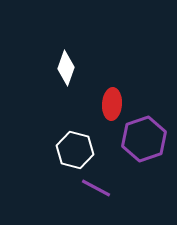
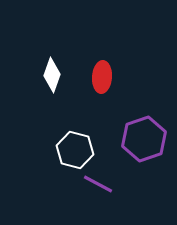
white diamond: moved 14 px left, 7 px down
red ellipse: moved 10 px left, 27 px up
purple line: moved 2 px right, 4 px up
